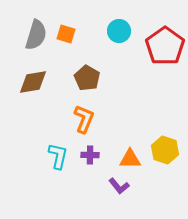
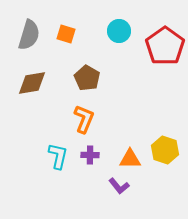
gray semicircle: moved 7 px left
brown diamond: moved 1 px left, 1 px down
